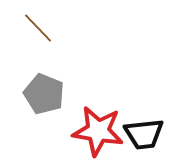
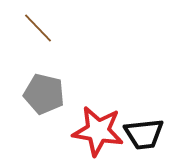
gray pentagon: rotated 9 degrees counterclockwise
